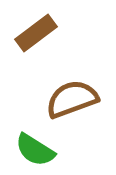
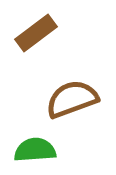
green semicircle: rotated 144 degrees clockwise
